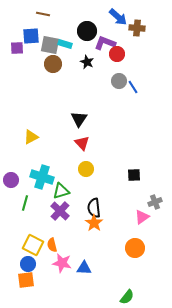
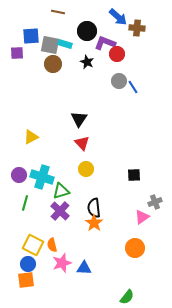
brown line: moved 15 px right, 2 px up
purple square: moved 5 px down
purple circle: moved 8 px right, 5 px up
pink star: rotated 30 degrees counterclockwise
